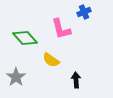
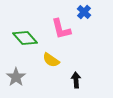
blue cross: rotated 24 degrees counterclockwise
